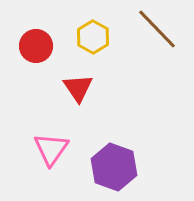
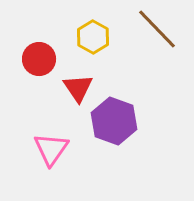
red circle: moved 3 px right, 13 px down
purple hexagon: moved 46 px up
